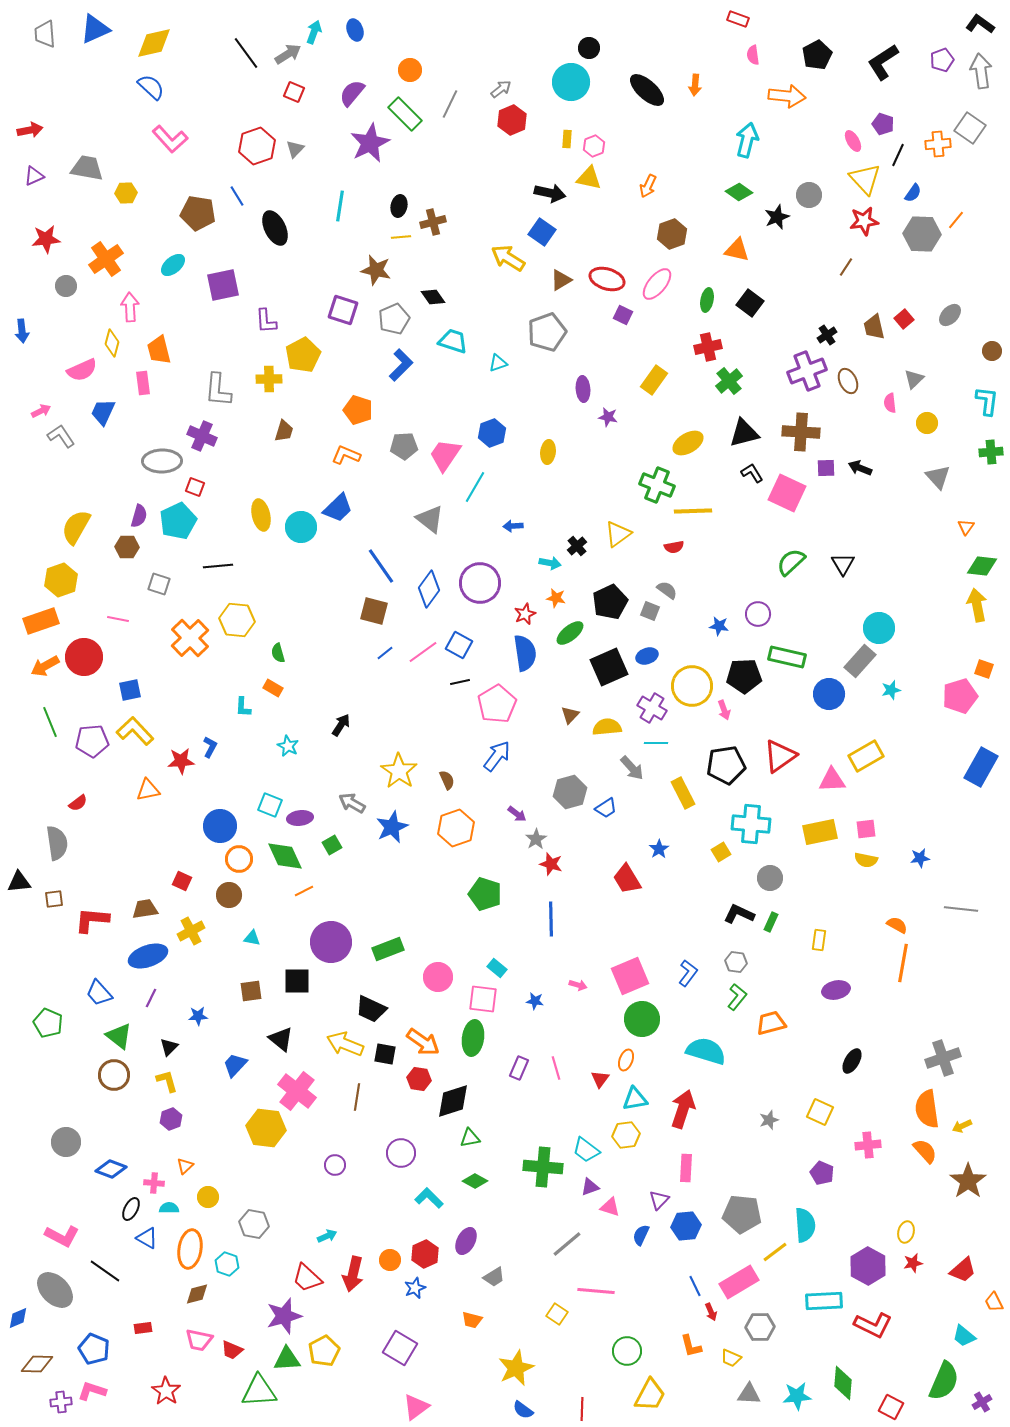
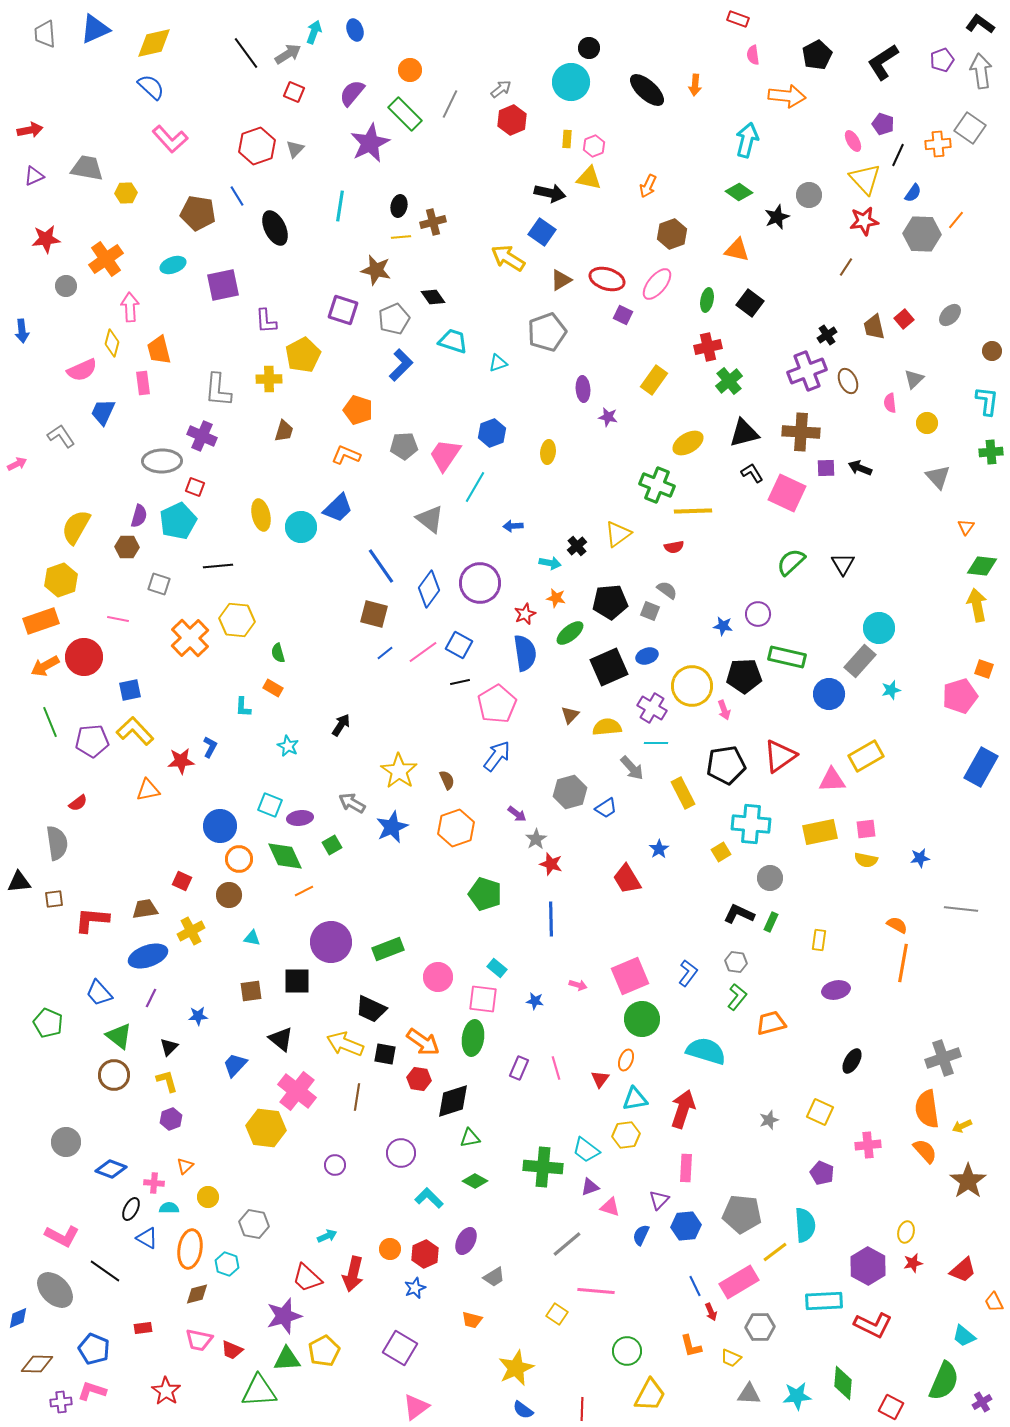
cyan ellipse at (173, 265): rotated 20 degrees clockwise
pink arrow at (41, 411): moved 24 px left, 53 px down
black pentagon at (610, 602): rotated 20 degrees clockwise
brown square at (374, 611): moved 3 px down
blue star at (719, 626): moved 4 px right
orange circle at (390, 1260): moved 11 px up
